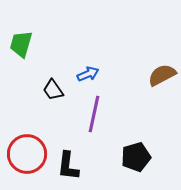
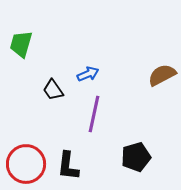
red circle: moved 1 px left, 10 px down
